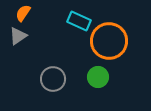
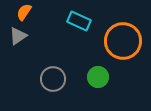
orange semicircle: moved 1 px right, 1 px up
orange circle: moved 14 px right
